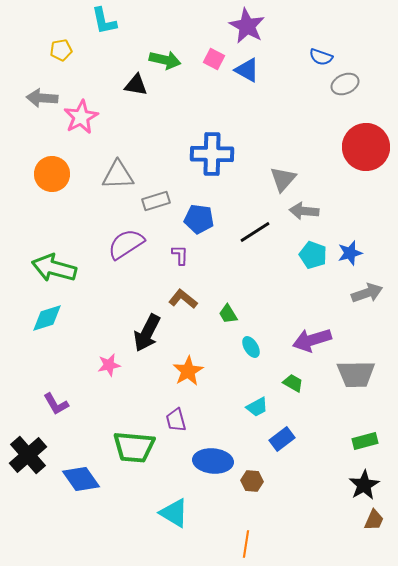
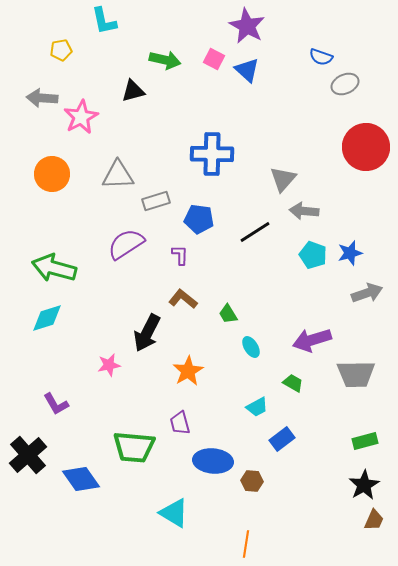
blue triangle at (247, 70): rotated 12 degrees clockwise
black triangle at (136, 85): moved 3 px left, 6 px down; rotated 25 degrees counterclockwise
purple trapezoid at (176, 420): moved 4 px right, 3 px down
